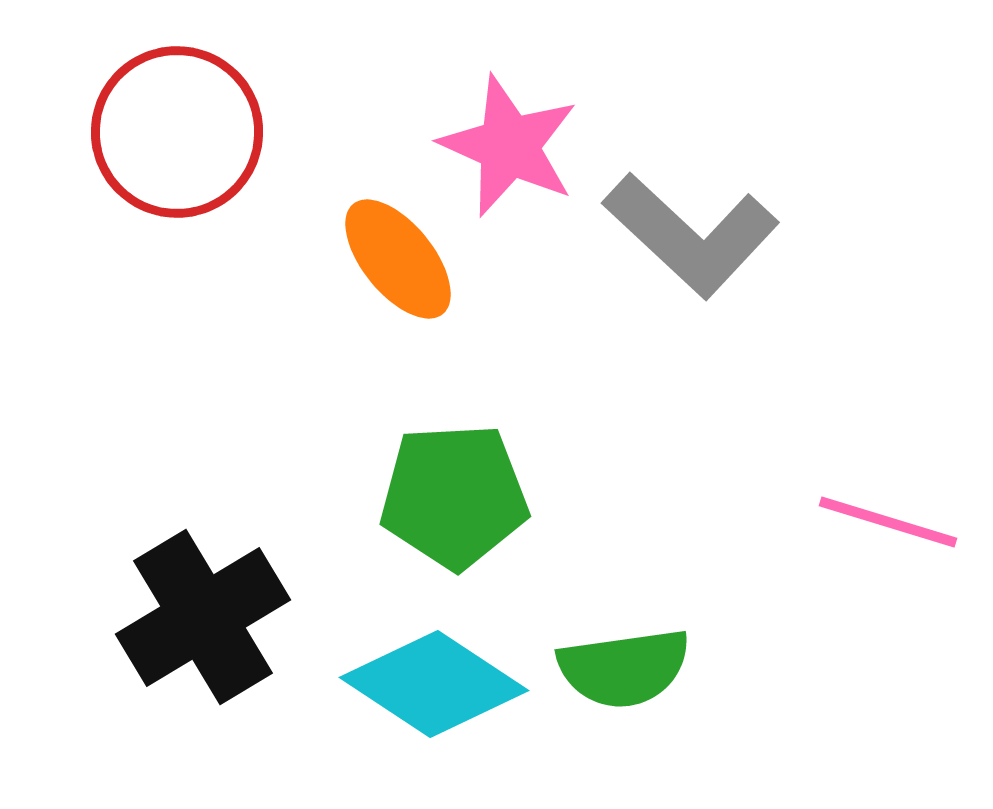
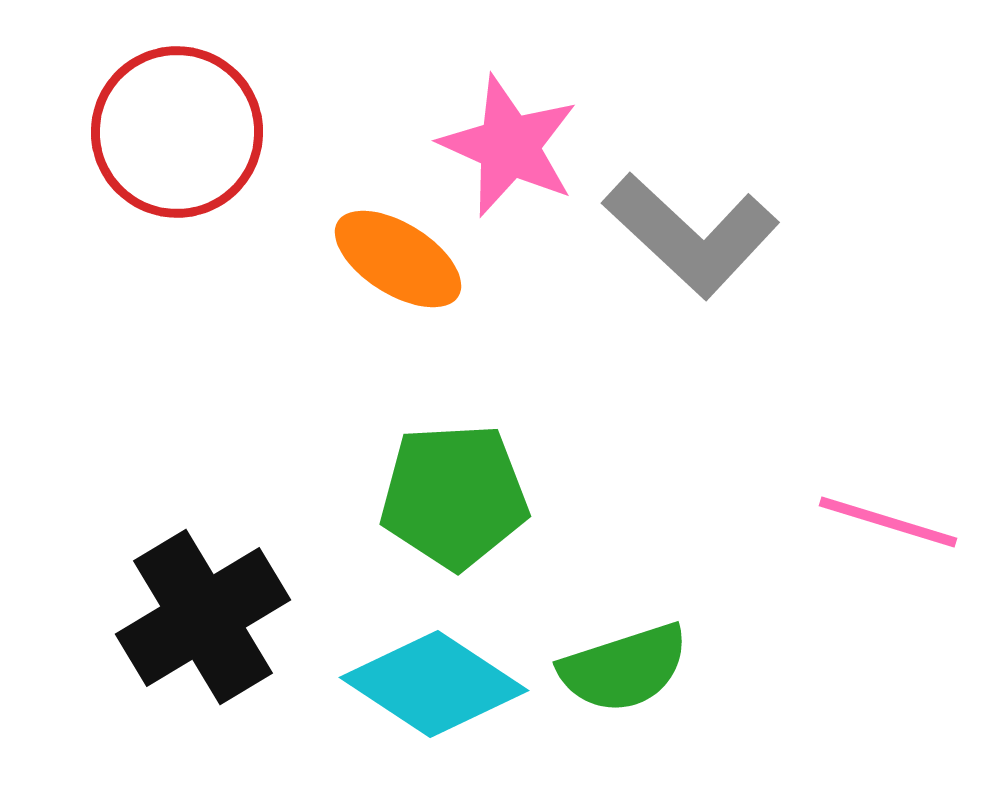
orange ellipse: rotated 19 degrees counterclockwise
green semicircle: rotated 10 degrees counterclockwise
